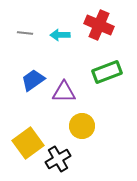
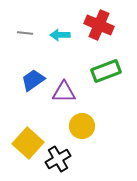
green rectangle: moved 1 px left, 1 px up
yellow square: rotated 12 degrees counterclockwise
